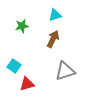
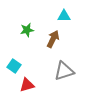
cyan triangle: moved 9 px right, 1 px down; rotated 16 degrees clockwise
green star: moved 5 px right, 4 px down
gray triangle: moved 1 px left
red triangle: moved 1 px down
